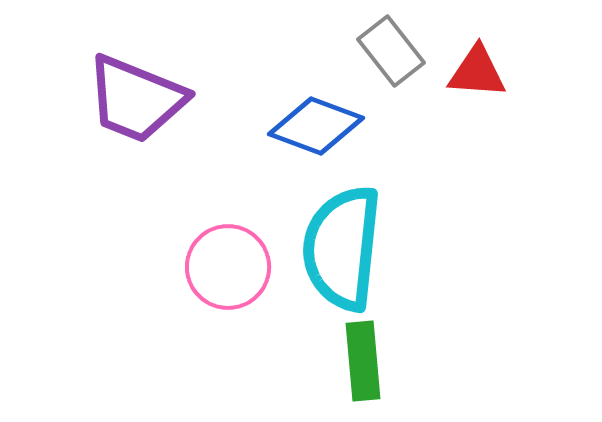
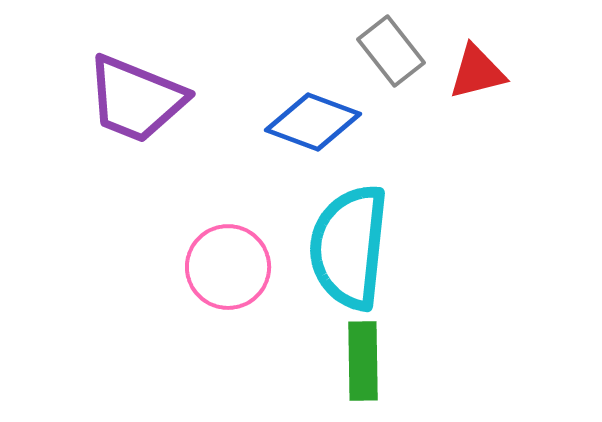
red triangle: rotated 18 degrees counterclockwise
blue diamond: moved 3 px left, 4 px up
cyan semicircle: moved 7 px right, 1 px up
green rectangle: rotated 4 degrees clockwise
